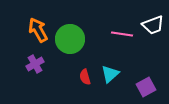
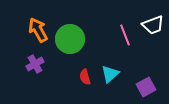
pink line: moved 3 px right, 1 px down; rotated 60 degrees clockwise
